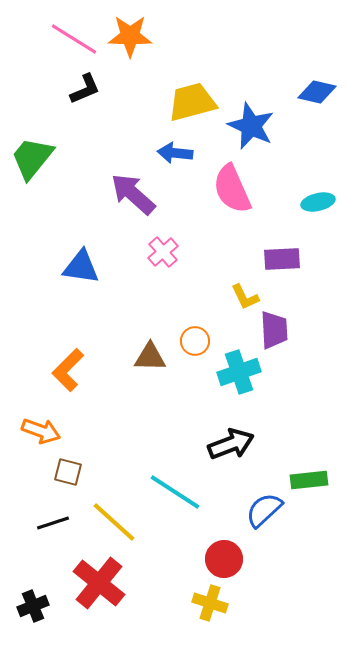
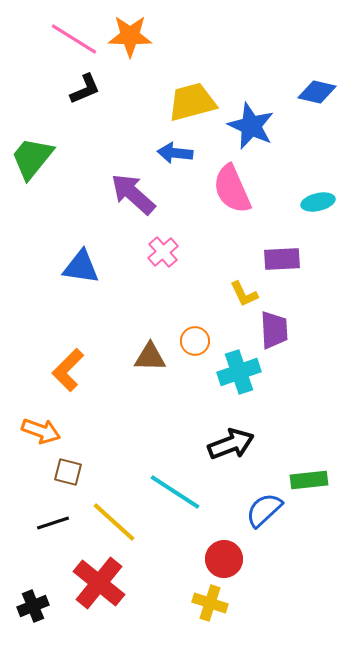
yellow L-shape: moved 1 px left, 3 px up
